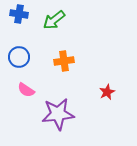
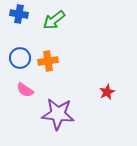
blue circle: moved 1 px right, 1 px down
orange cross: moved 16 px left
pink semicircle: moved 1 px left
purple star: rotated 12 degrees clockwise
